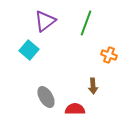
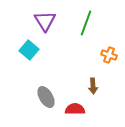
purple triangle: rotated 25 degrees counterclockwise
